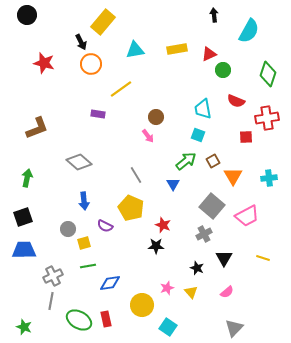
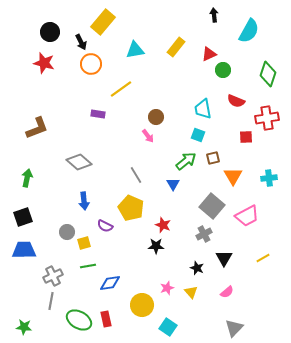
black circle at (27, 15): moved 23 px right, 17 px down
yellow rectangle at (177, 49): moved 1 px left, 2 px up; rotated 42 degrees counterclockwise
brown square at (213, 161): moved 3 px up; rotated 16 degrees clockwise
gray circle at (68, 229): moved 1 px left, 3 px down
yellow line at (263, 258): rotated 48 degrees counterclockwise
green star at (24, 327): rotated 14 degrees counterclockwise
